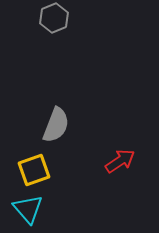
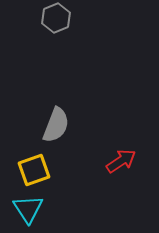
gray hexagon: moved 2 px right
red arrow: moved 1 px right
cyan triangle: rotated 8 degrees clockwise
